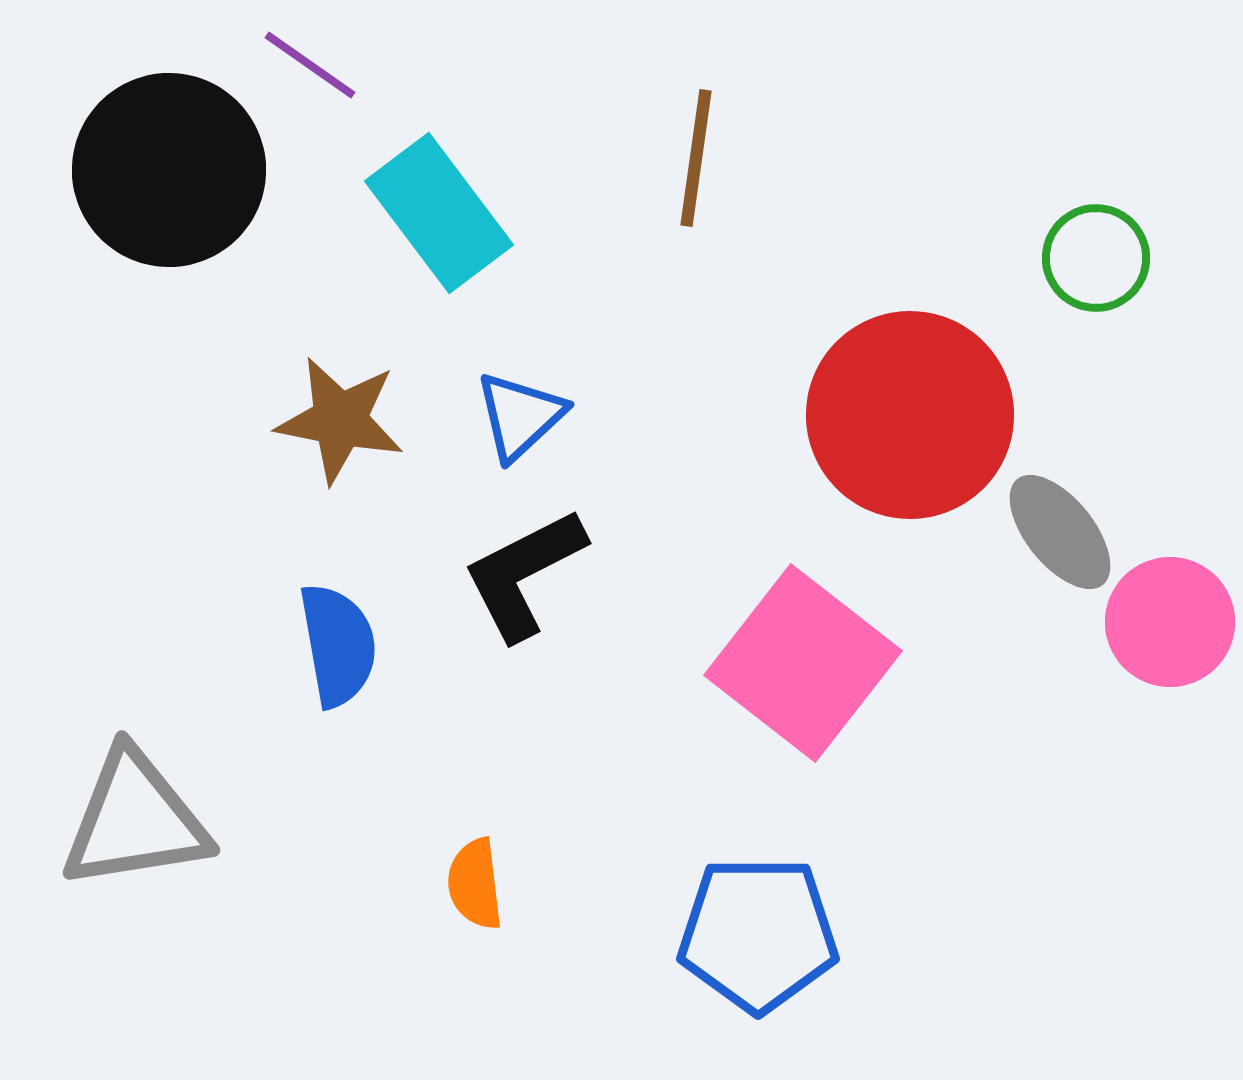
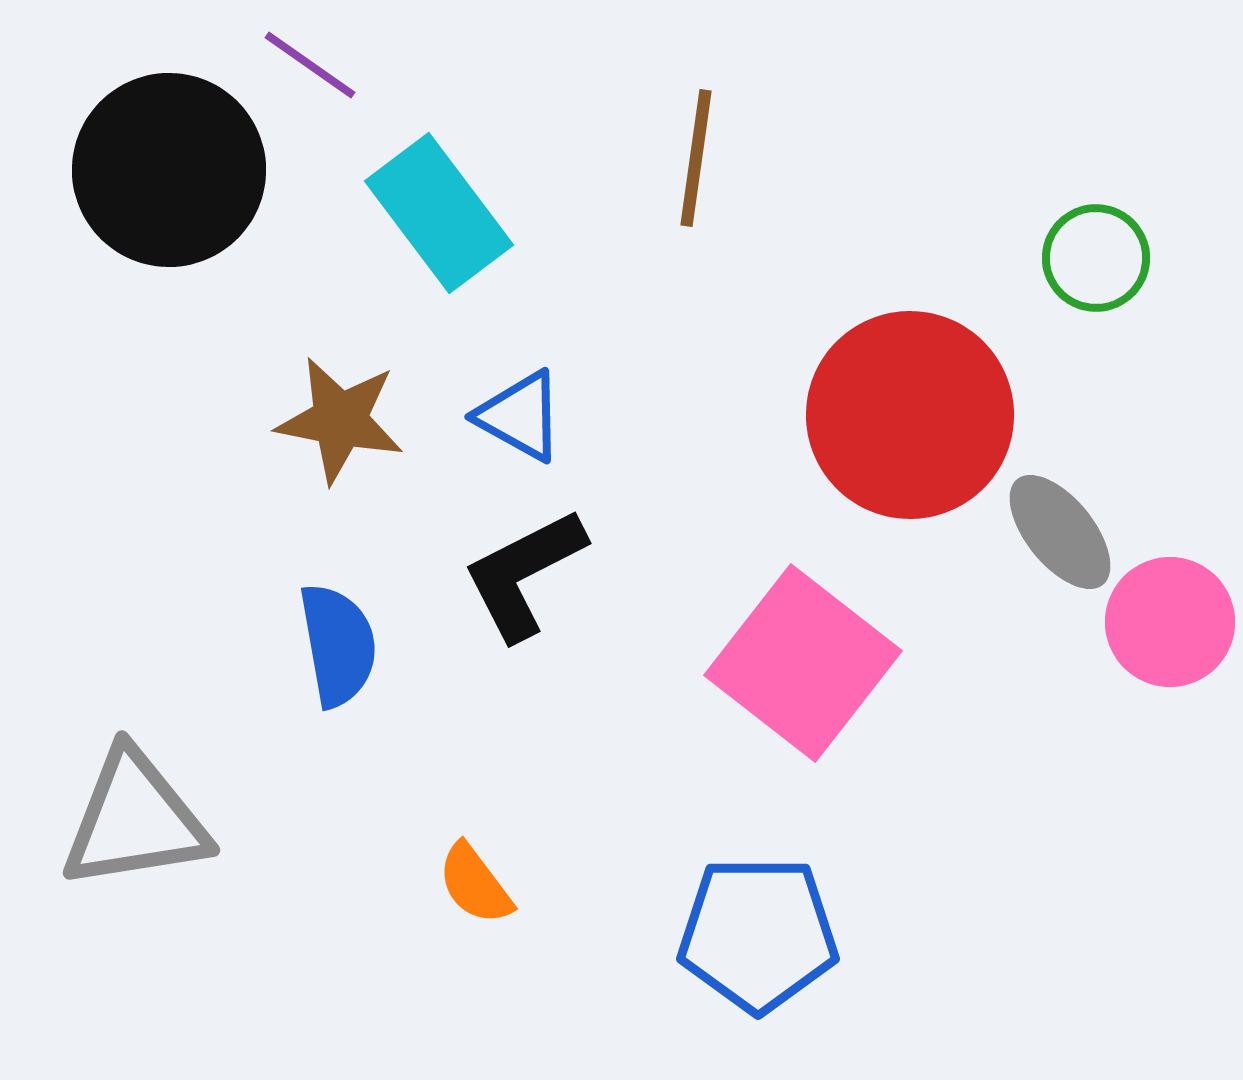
blue triangle: rotated 48 degrees counterclockwise
orange semicircle: rotated 30 degrees counterclockwise
